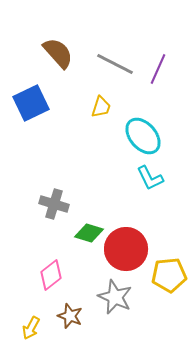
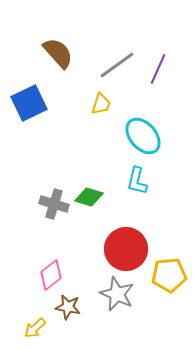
gray line: moved 2 px right, 1 px down; rotated 63 degrees counterclockwise
blue square: moved 2 px left
yellow trapezoid: moved 3 px up
cyan L-shape: moved 13 px left, 3 px down; rotated 40 degrees clockwise
green diamond: moved 36 px up
gray star: moved 2 px right, 3 px up
brown star: moved 2 px left, 9 px up; rotated 10 degrees counterclockwise
yellow arrow: moved 4 px right; rotated 20 degrees clockwise
